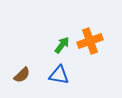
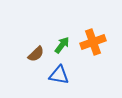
orange cross: moved 3 px right, 1 px down
brown semicircle: moved 14 px right, 21 px up
